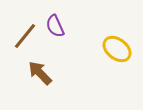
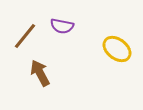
purple semicircle: moved 7 px right; rotated 55 degrees counterclockwise
brown arrow: rotated 16 degrees clockwise
